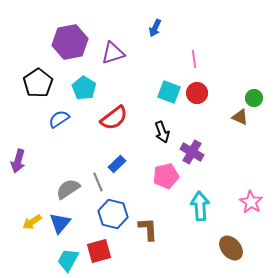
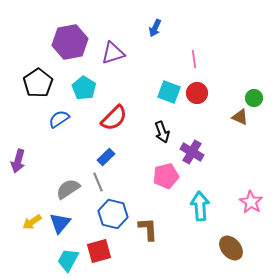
red semicircle: rotated 8 degrees counterclockwise
blue rectangle: moved 11 px left, 7 px up
